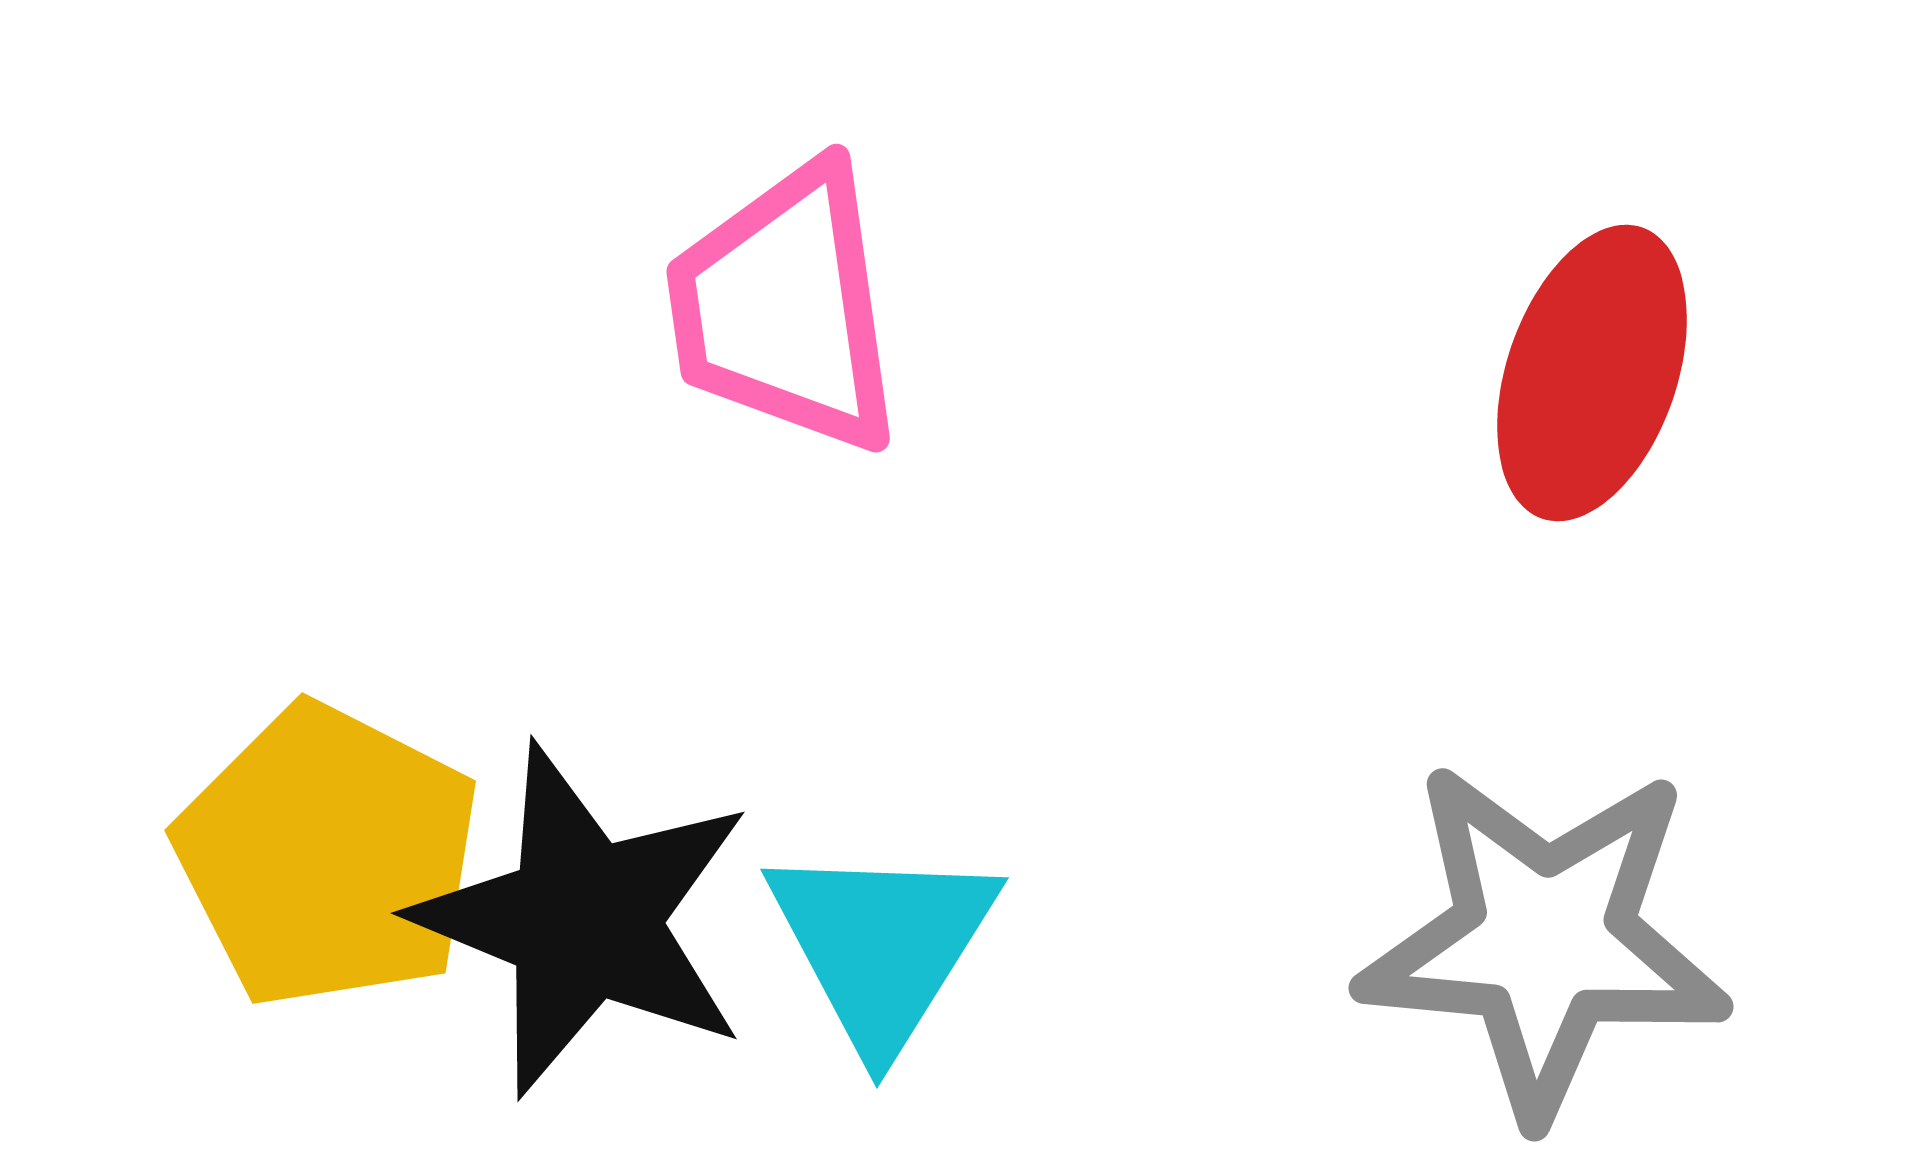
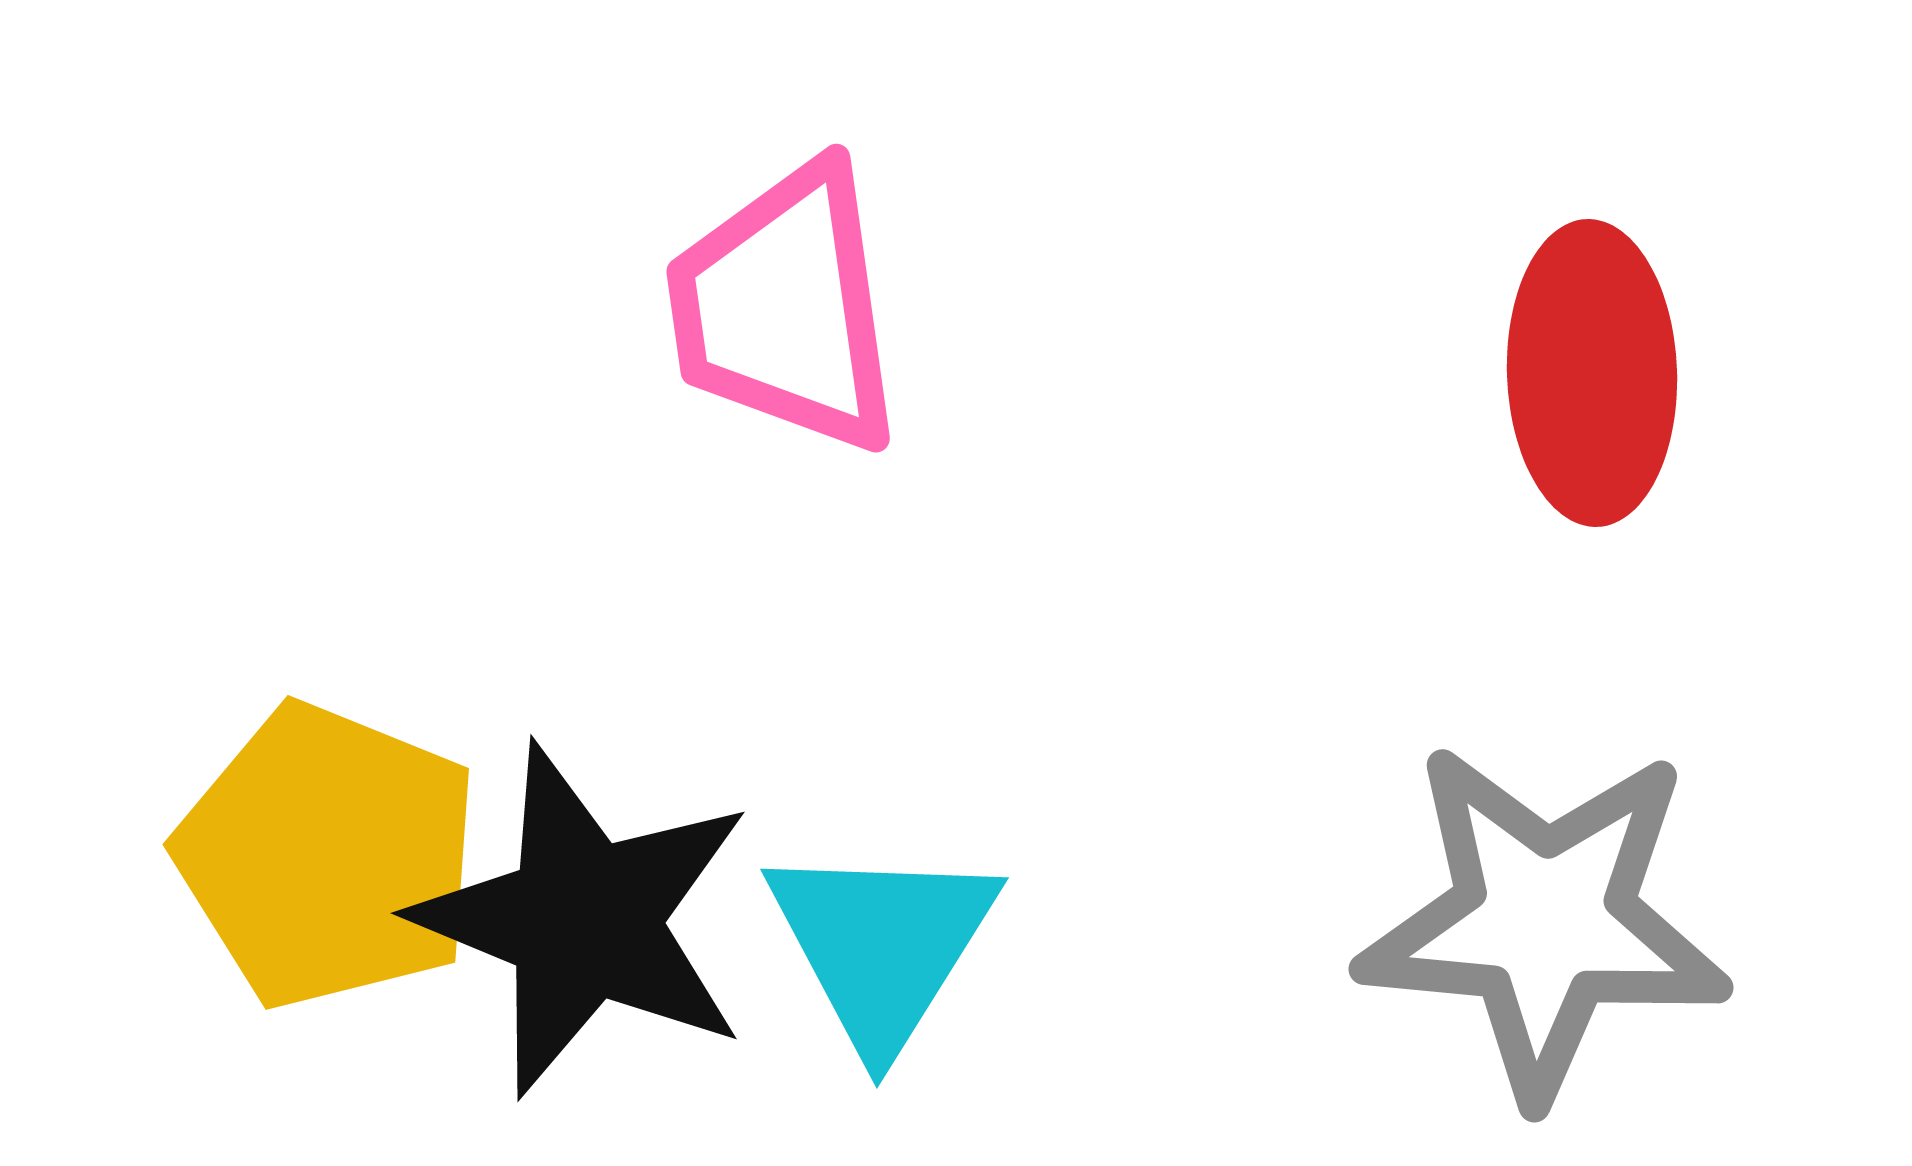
red ellipse: rotated 21 degrees counterclockwise
yellow pentagon: rotated 5 degrees counterclockwise
gray star: moved 19 px up
